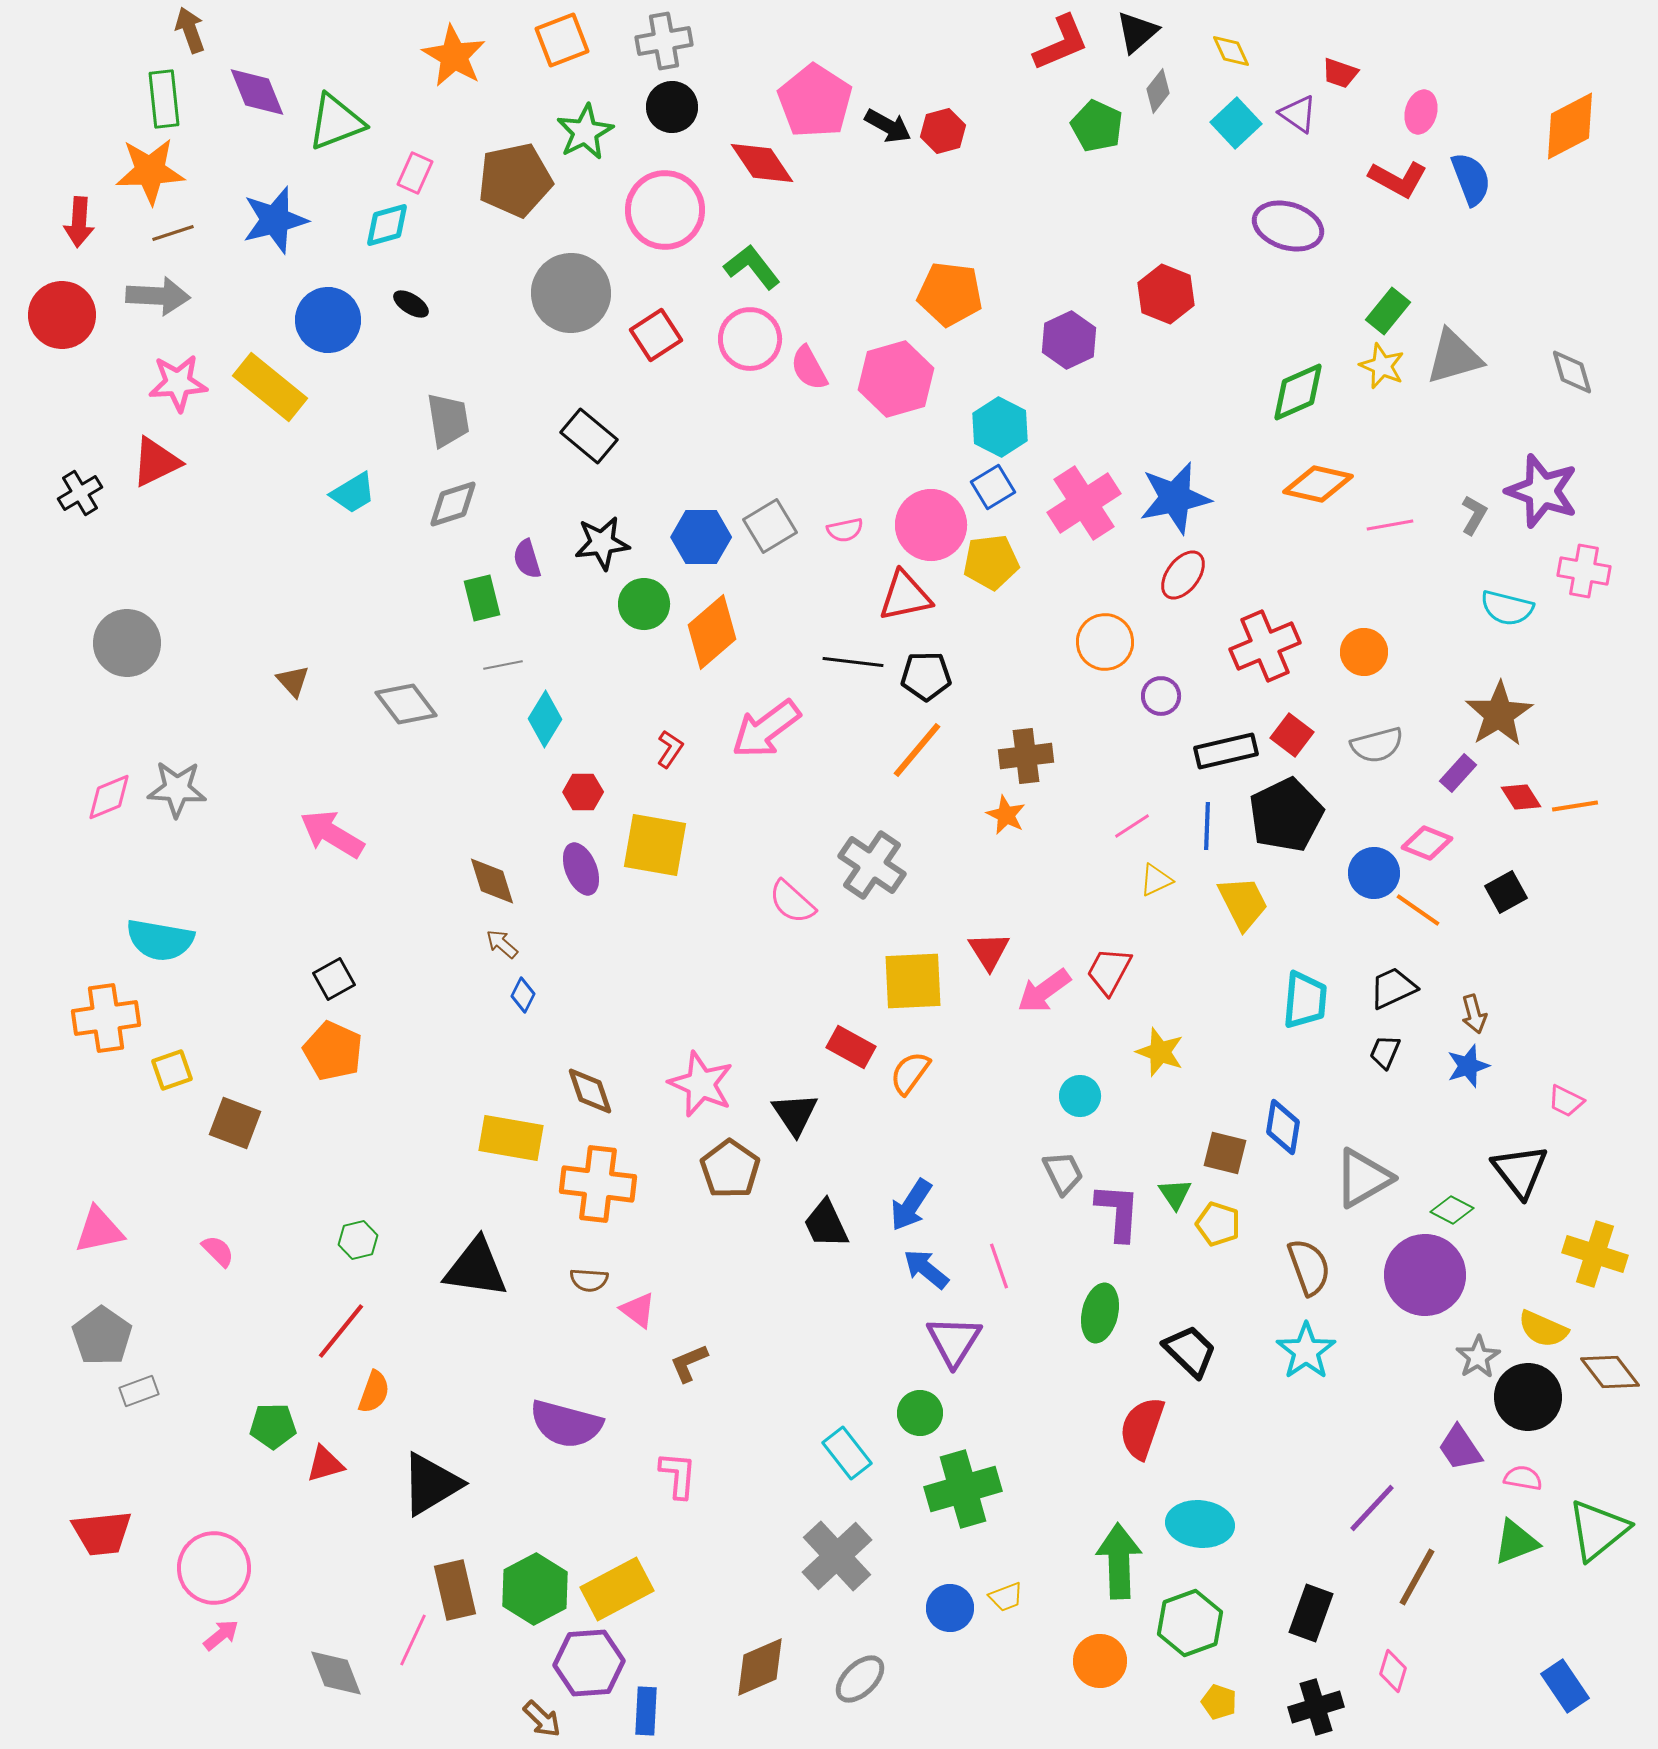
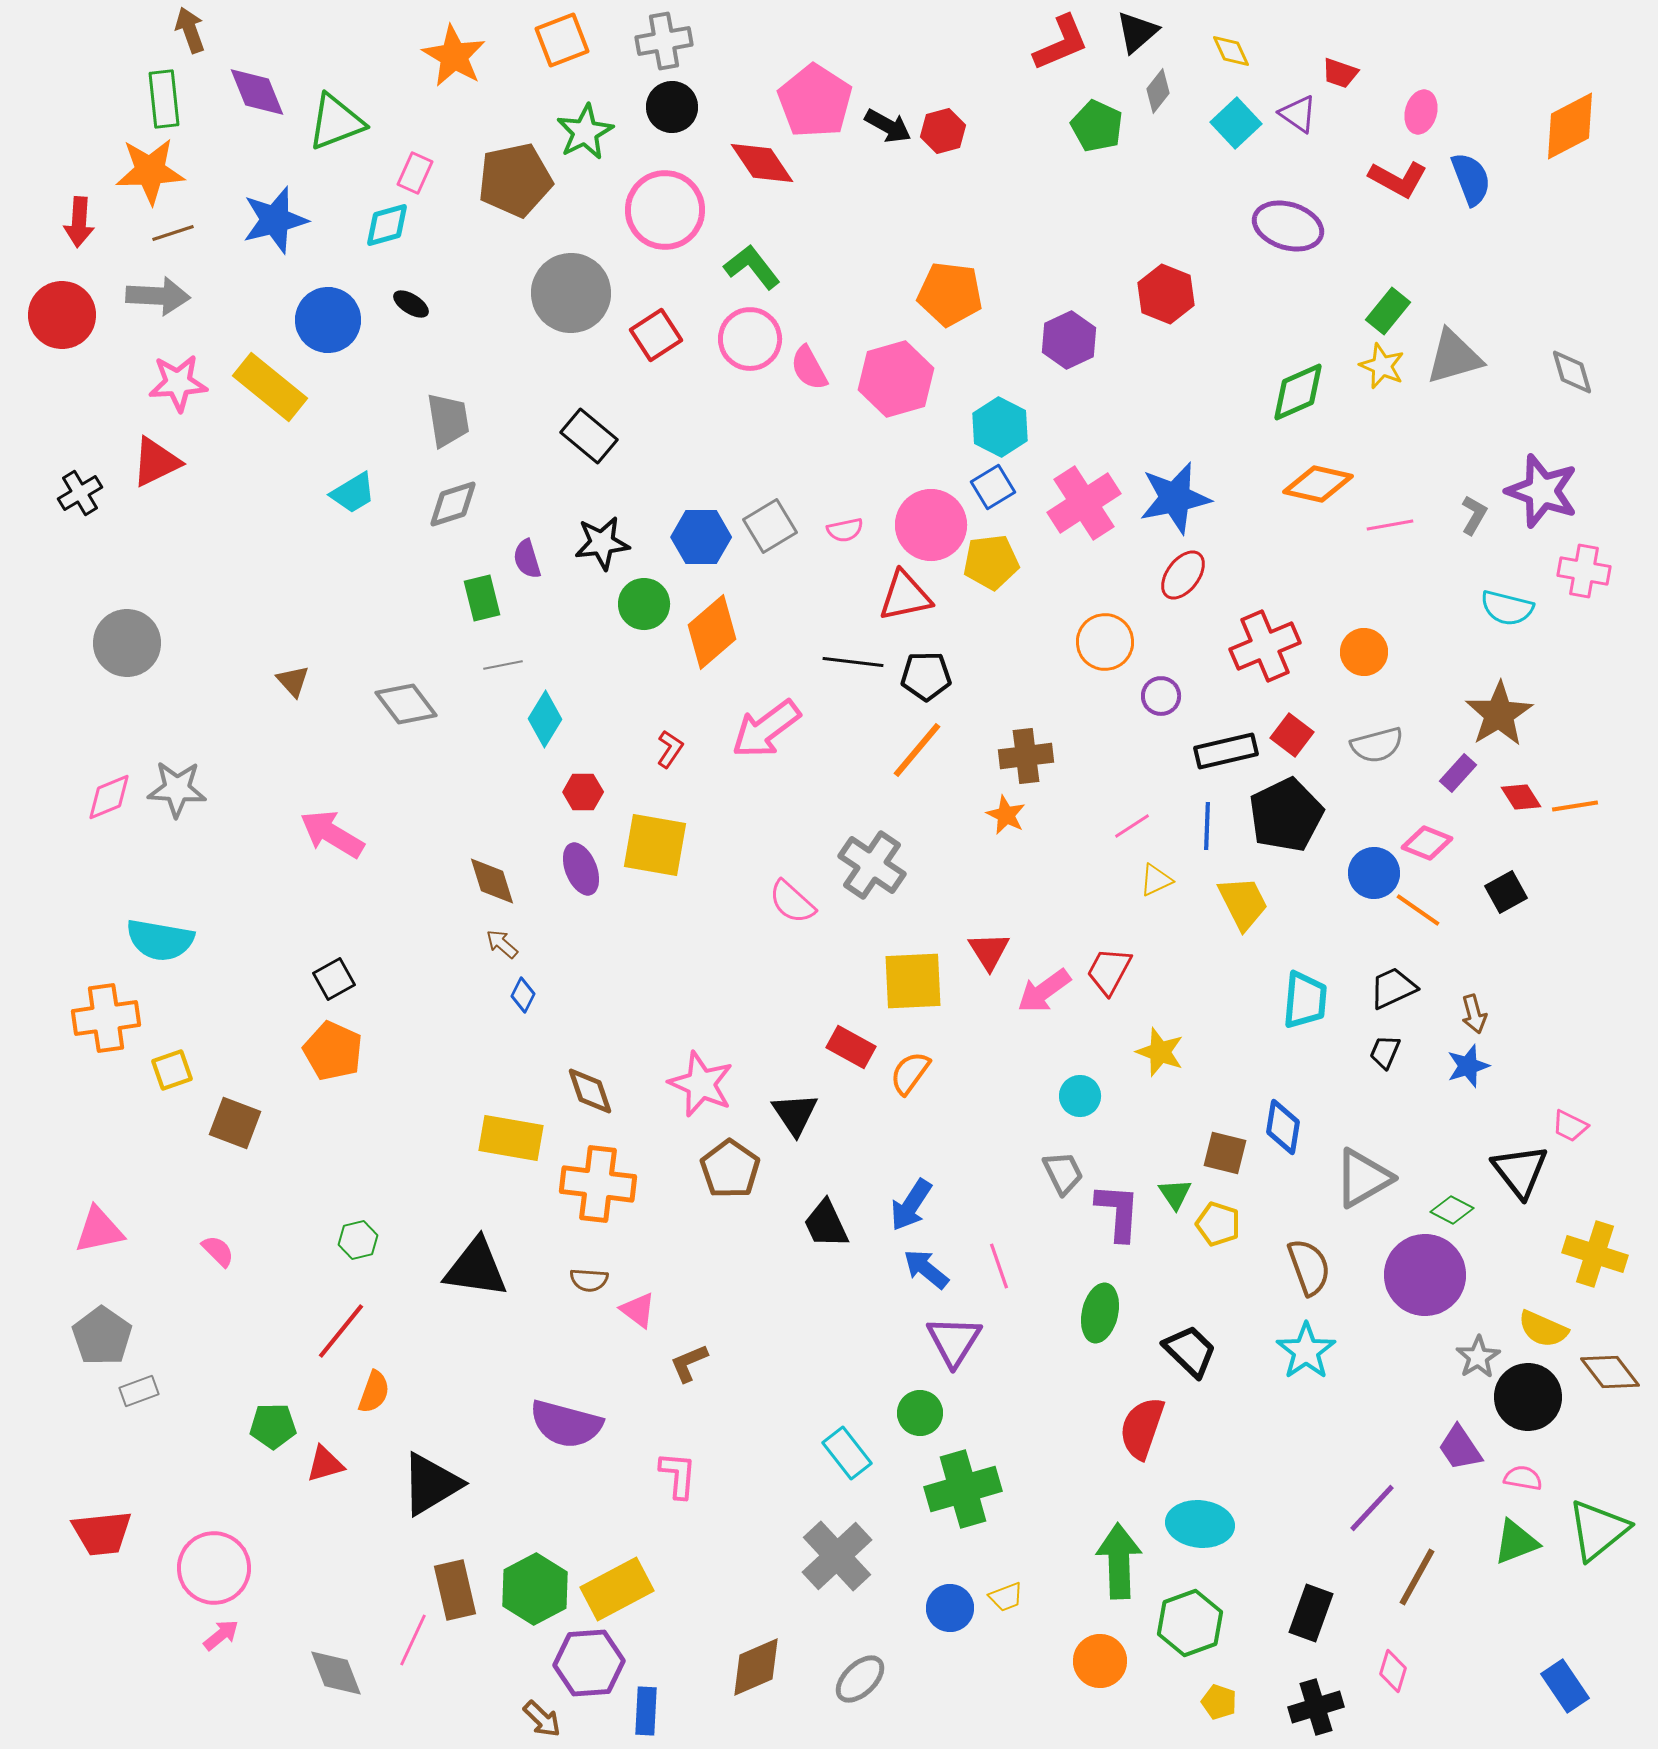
pink trapezoid at (1566, 1101): moved 4 px right, 25 px down
brown diamond at (760, 1667): moved 4 px left
